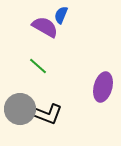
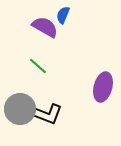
blue semicircle: moved 2 px right
